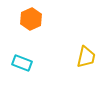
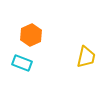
orange hexagon: moved 16 px down
